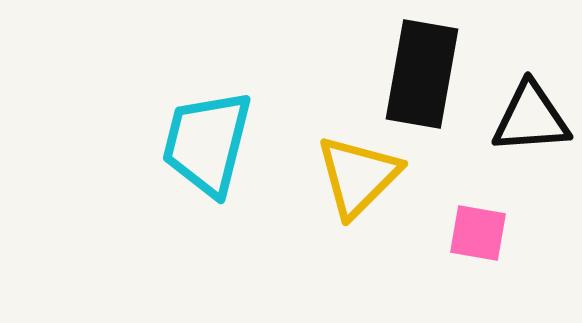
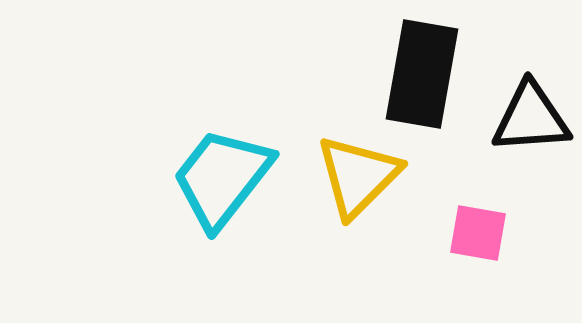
cyan trapezoid: moved 15 px right, 35 px down; rotated 24 degrees clockwise
